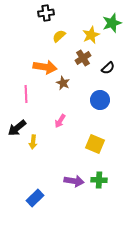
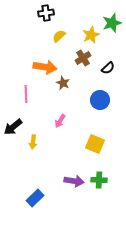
black arrow: moved 4 px left, 1 px up
